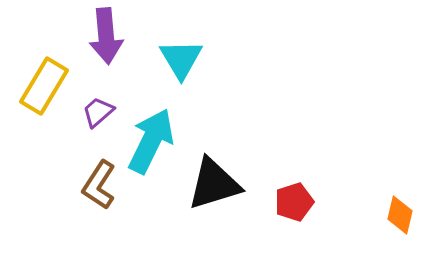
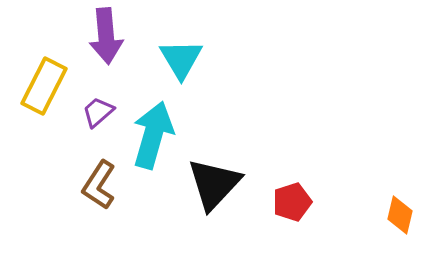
yellow rectangle: rotated 4 degrees counterclockwise
cyan arrow: moved 2 px right, 6 px up; rotated 10 degrees counterclockwise
black triangle: rotated 30 degrees counterclockwise
red pentagon: moved 2 px left
